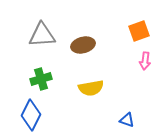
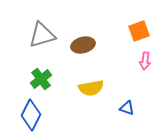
gray triangle: rotated 12 degrees counterclockwise
green cross: rotated 20 degrees counterclockwise
blue triangle: moved 12 px up
